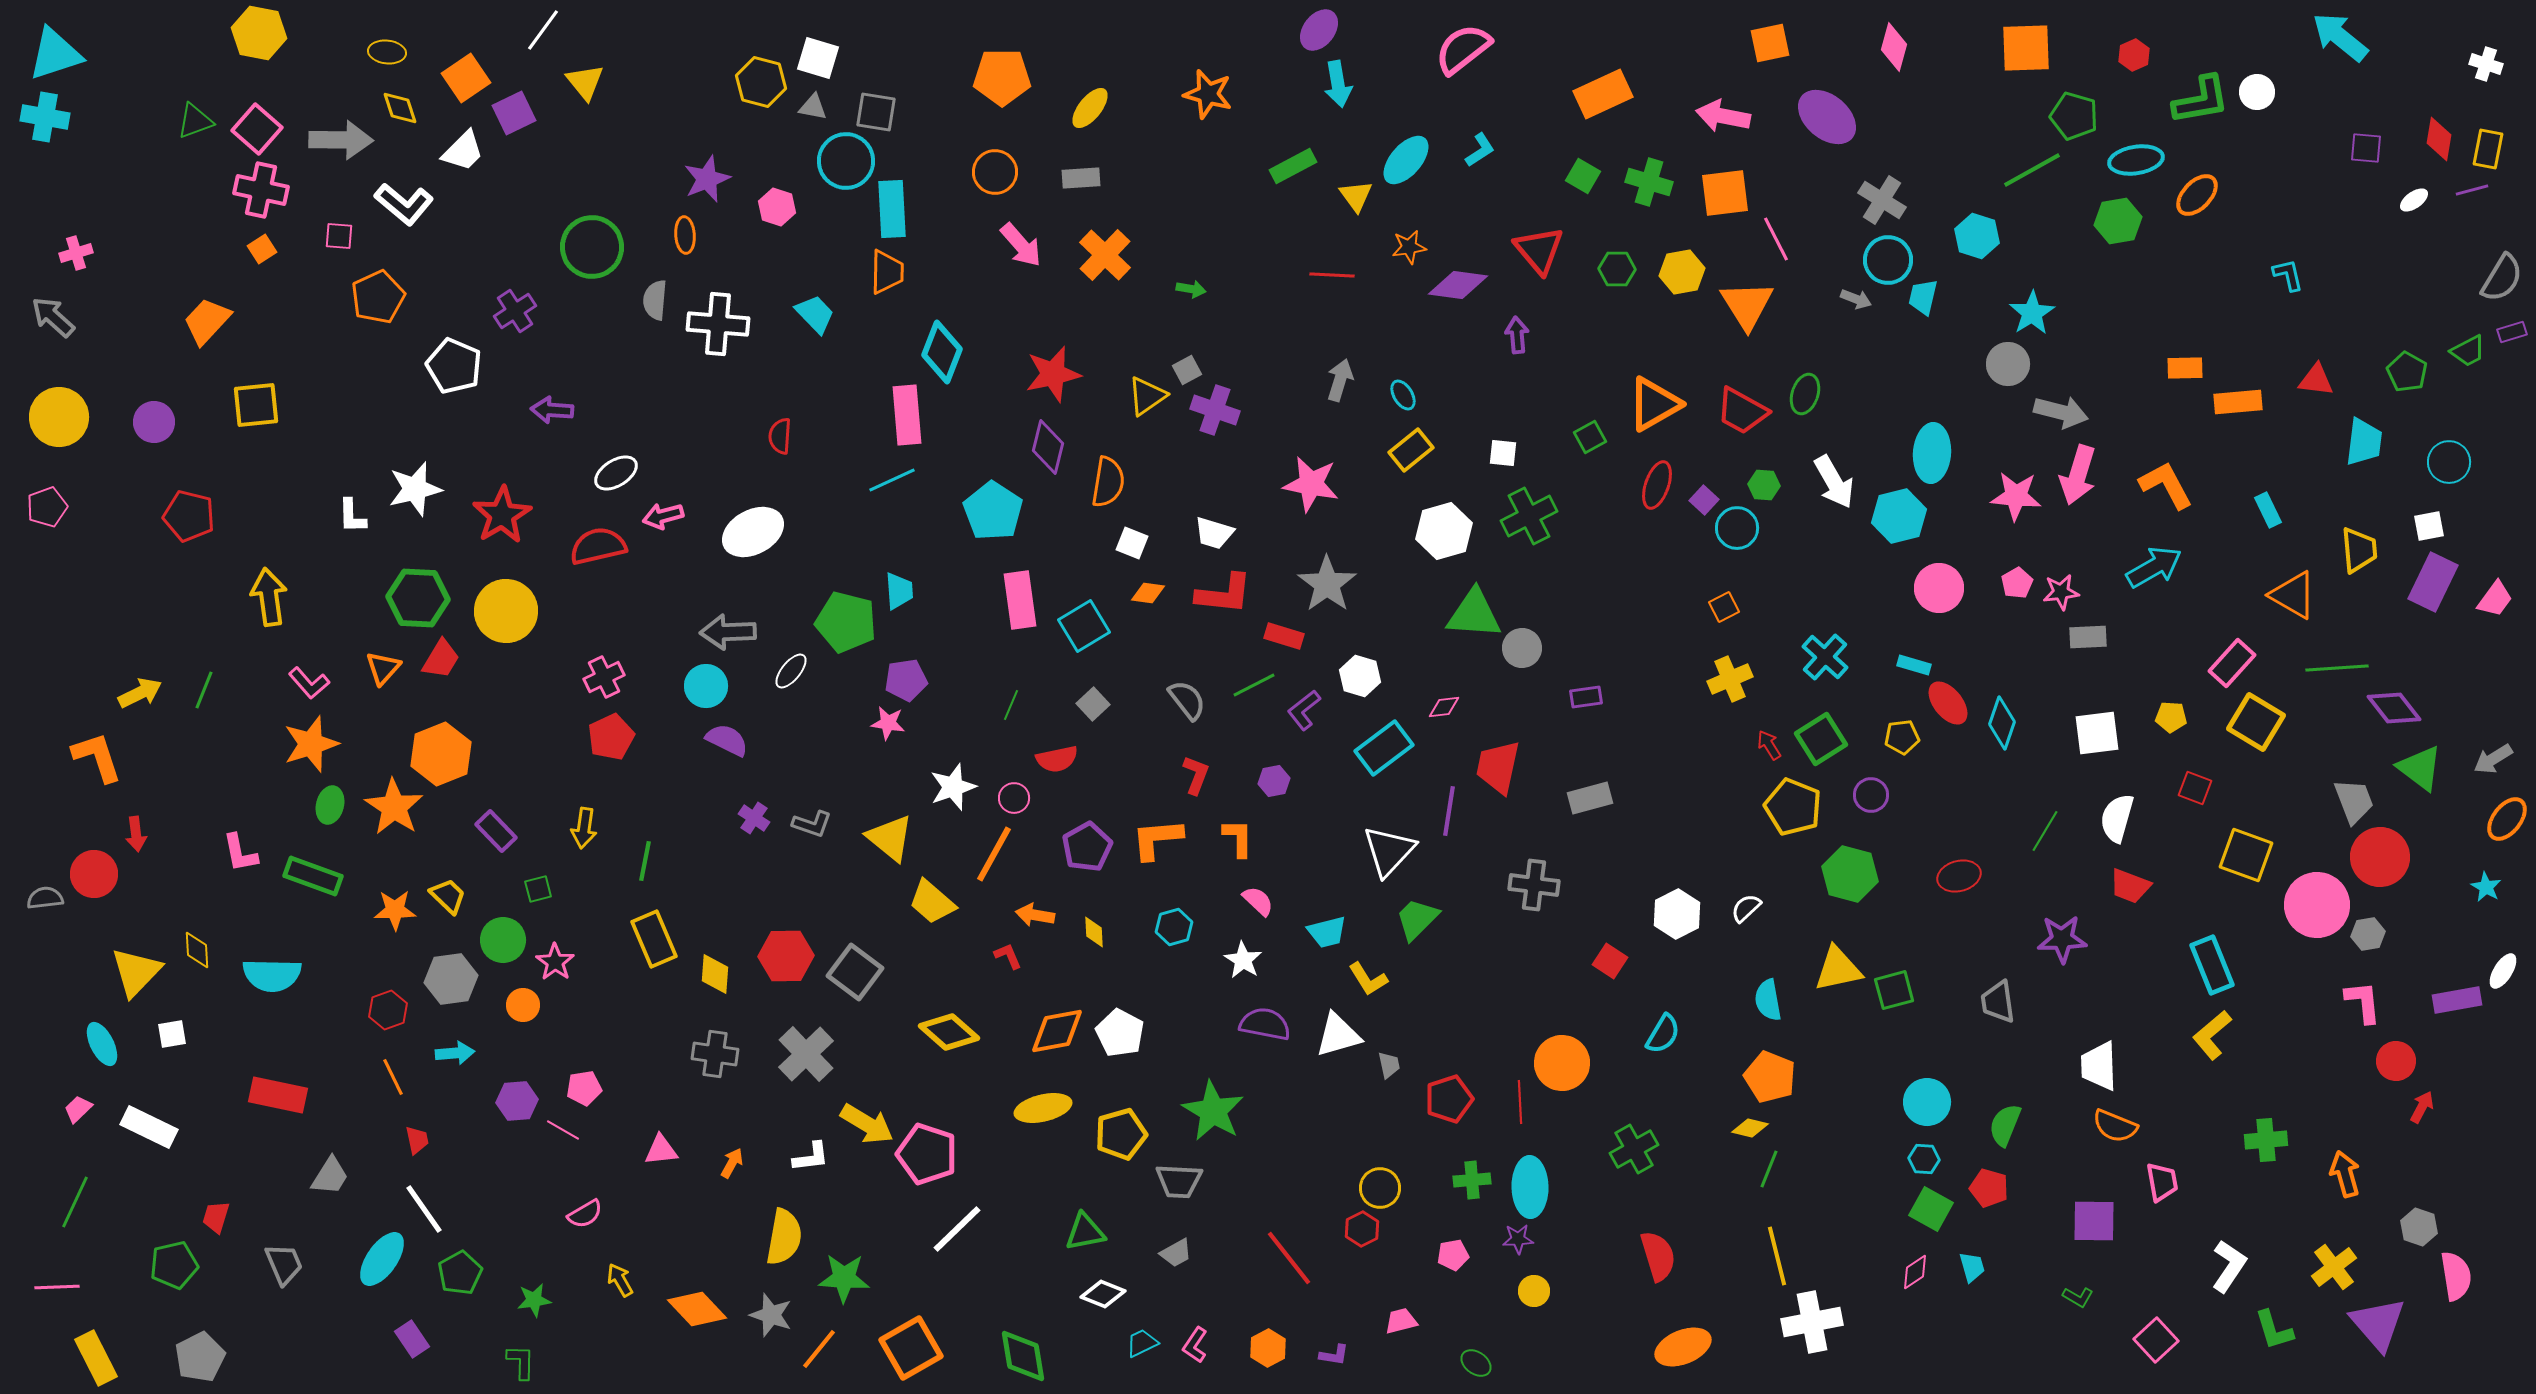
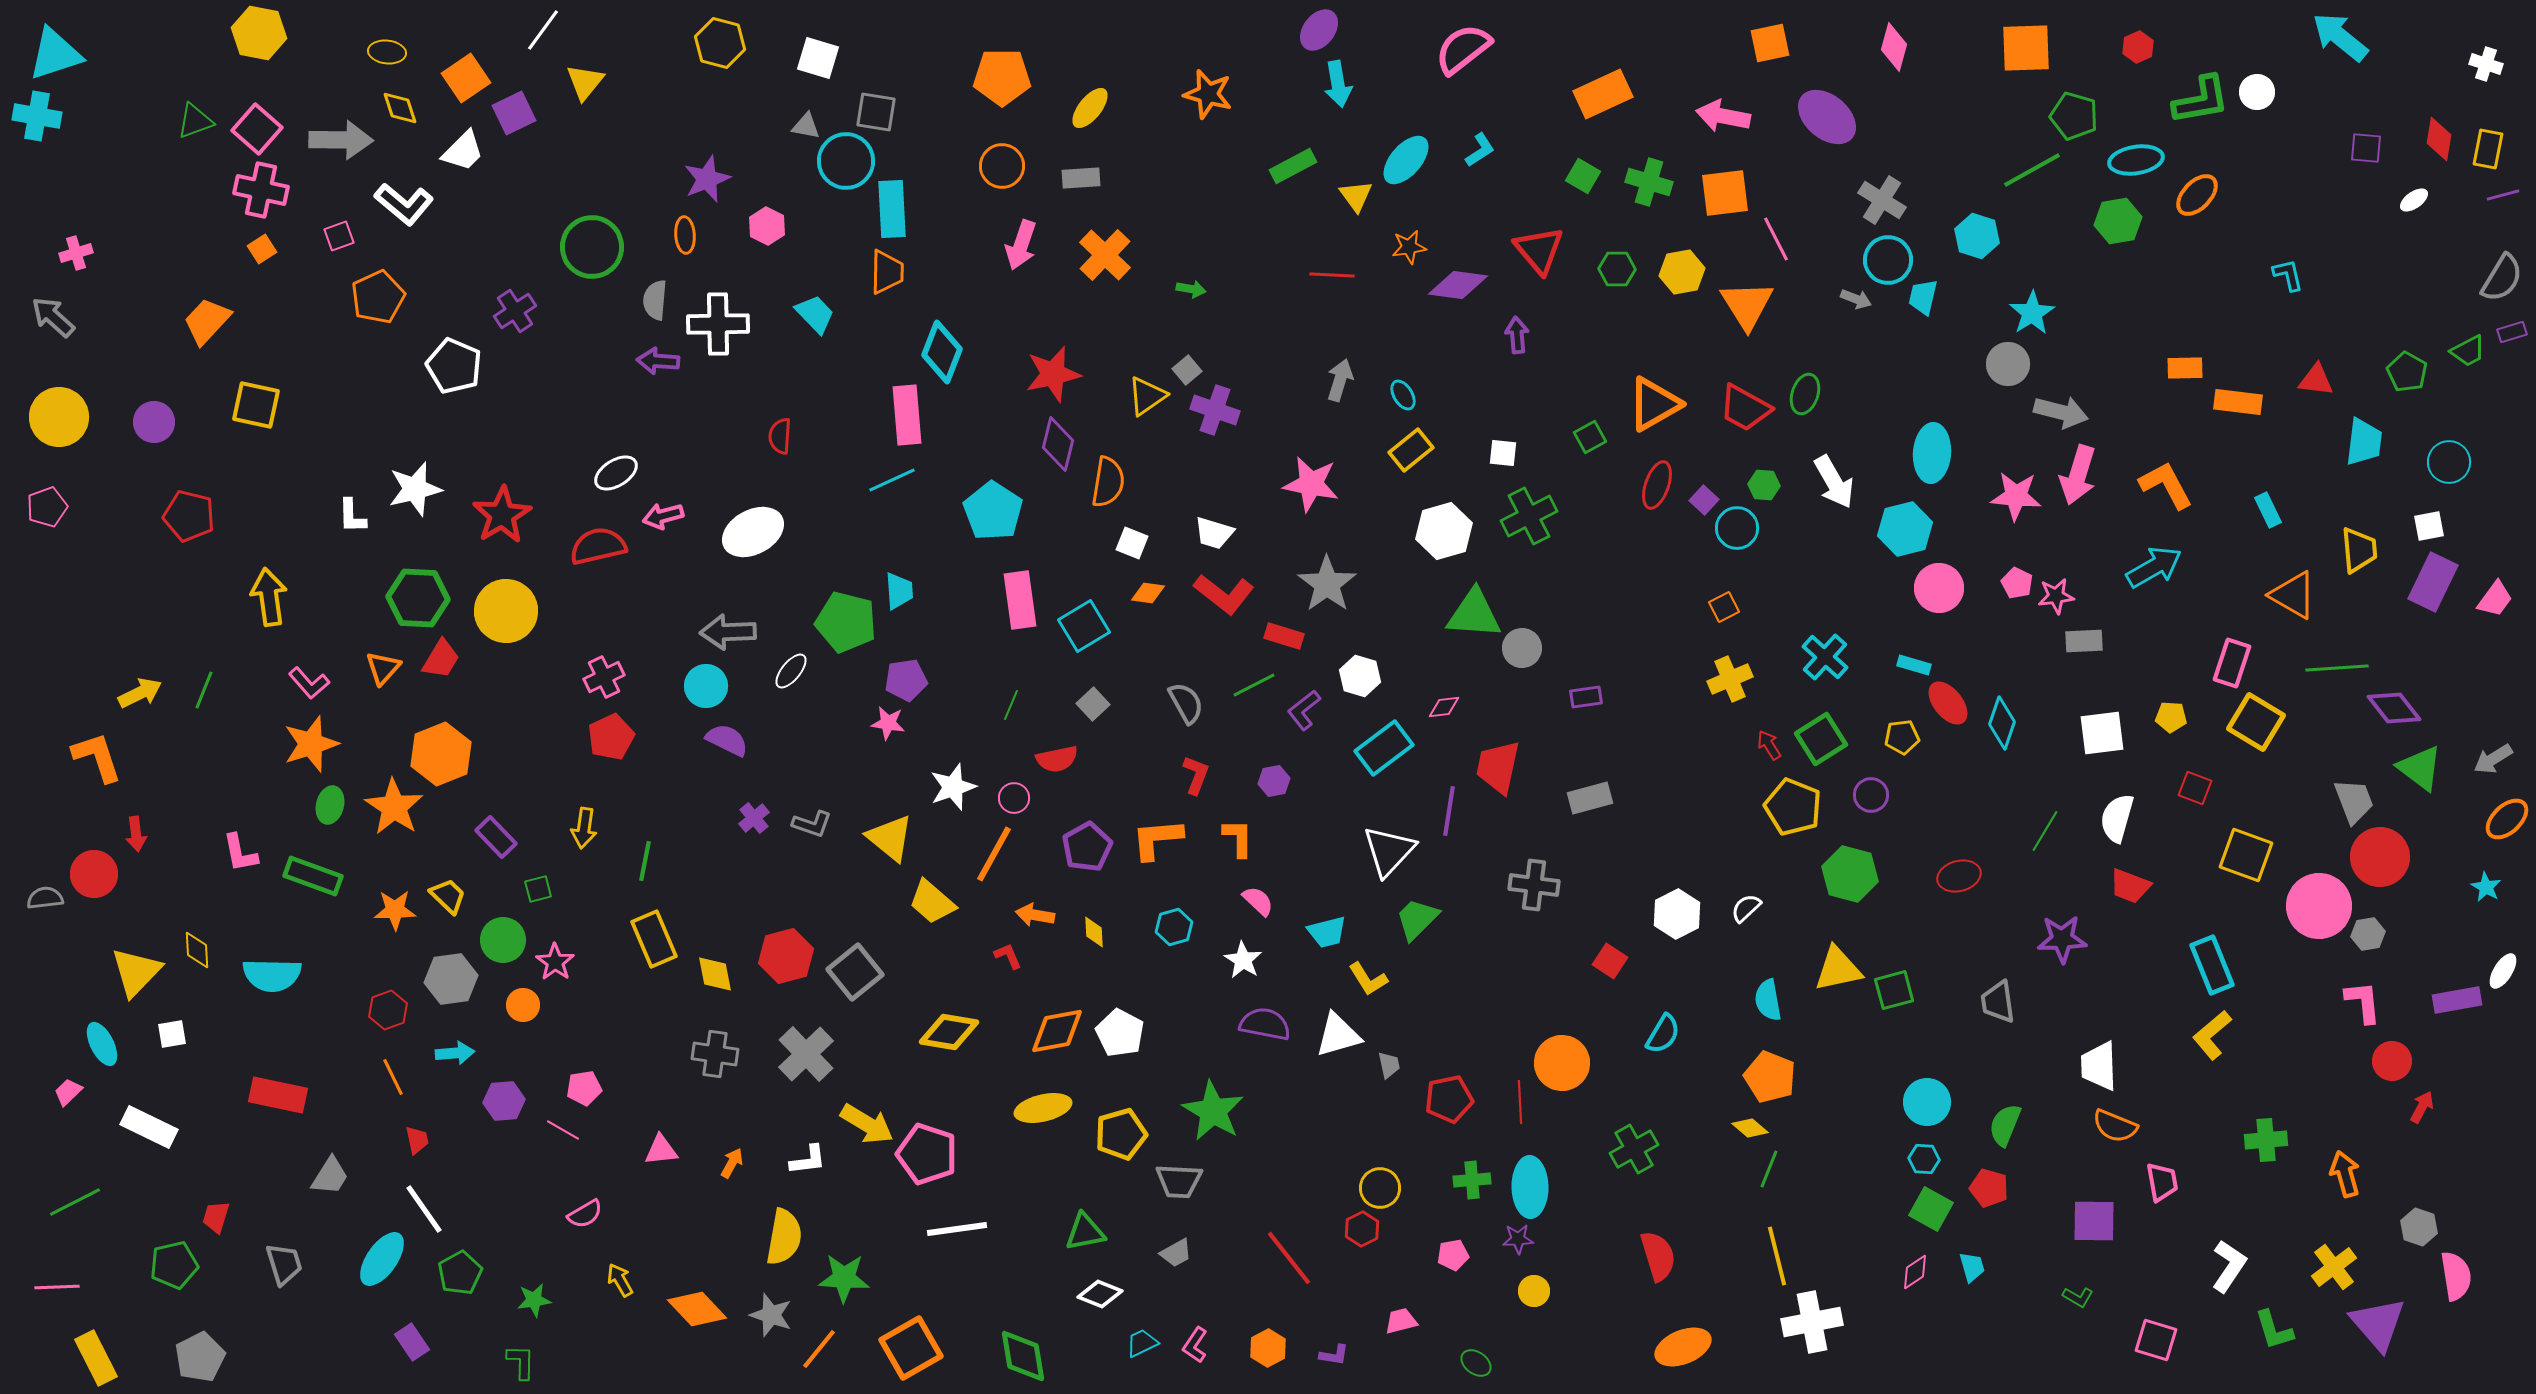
red hexagon at (2134, 55): moved 4 px right, 8 px up
yellow triangle at (585, 82): rotated 18 degrees clockwise
yellow hexagon at (761, 82): moved 41 px left, 39 px up
gray triangle at (813, 107): moved 7 px left, 19 px down
cyan cross at (45, 117): moved 8 px left, 1 px up
orange circle at (995, 172): moved 7 px right, 6 px up
purple line at (2472, 190): moved 31 px right, 5 px down
pink hexagon at (777, 207): moved 10 px left, 19 px down; rotated 9 degrees clockwise
pink square at (339, 236): rotated 24 degrees counterclockwise
pink arrow at (1021, 245): rotated 60 degrees clockwise
white cross at (718, 324): rotated 6 degrees counterclockwise
gray square at (1187, 370): rotated 12 degrees counterclockwise
orange rectangle at (2238, 402): rotated 12 degrees clockwise
yellow square at (256, 405): rotated 18 degrees clockwise
purple arrow at (552, 410): moved 106 px right, 49 px up
red trapezoid at (1742, 411): moved 3 px right, 3 px up
purple diamond at (1048, 447): moved 10 px right, 3 px up
cyan hexagon at (1899, 516): moved 6 px right, 13 px down
pink pentagon at (2017, 583): rotated 16 degrees counterclockwise
pink star at (2061, 592): moved 5 px left, 4 px down
red L-shape at (1224, 594): rotated 32 degrees clockwise
gray rectangle at (2088, 637): moved 4 px left, 4 px down
pink rectangle at (2232, 663): rotated 24 degrees counterclockwise
gray semicircle at (1187, 700): moved 1 px left, 3 px down; rotated 9 degrees clockwise
white square at (2097, 733): moved 5 px right
purple cross at (754, 818): rotated 16 degrees clockwise
orange ellipse at (2507, 819): rotated 9 degrees clockwise
purple rectangle at (496, 831): moved 6 px down
pink circle at (2317, 905): moved 2 px right, 1 px down
red hexagon at (786, 956): rotated 14 degrees counterclockwise
gray square at (855, 972): rotated 14 degrees clockwise
yellow diamond at (715, 974): rotated 15 degrees counterclockwise
yellow diamond at (949, 1032): rotated 32 degrees counterclockwise
red circle at (2396, 1061): moved 4 px left
red pentagon at (1449, 1099): rotated 6 degrees clockwise
purple hexagon at (517, 1101): moved 13 px left
pink trapezoid at (78, 1109): moved 10 px left, 17 px up
yellow diamond at (1750, 1128): rotated 27 degrees clockwise
white L-shape at (811, 1157): moved 3 px left, 3 px down
green line at (75, 1202): rotated 38 degrees clockwise
white line at (957, 1229): rotated 36 degrees clockwise
gray trapezoid at (284, 1264): rotated 6 degrees clockwise
white diamond at (1103, 1294): moved 3 px left
purple rectangle at (412, 1339): moved 3 px down
pink square at (2156, 1340): rotated 30 degrees counterclockwise
